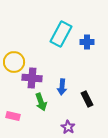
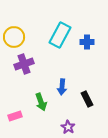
cyan rectangle: moved 1 px left, 1 px down
yellow circle: moved 25 px up
purple cross: moved 8 px left, 14 px up; rotated 24 degrees counterclockwise
pink rectangle: moved 2 px right; rotated 32 degrees counterclockwise
